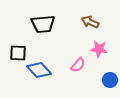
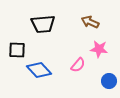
black square: moved 1 px left, 3 px up
blue circle: moved 1 px left, 1 px down
